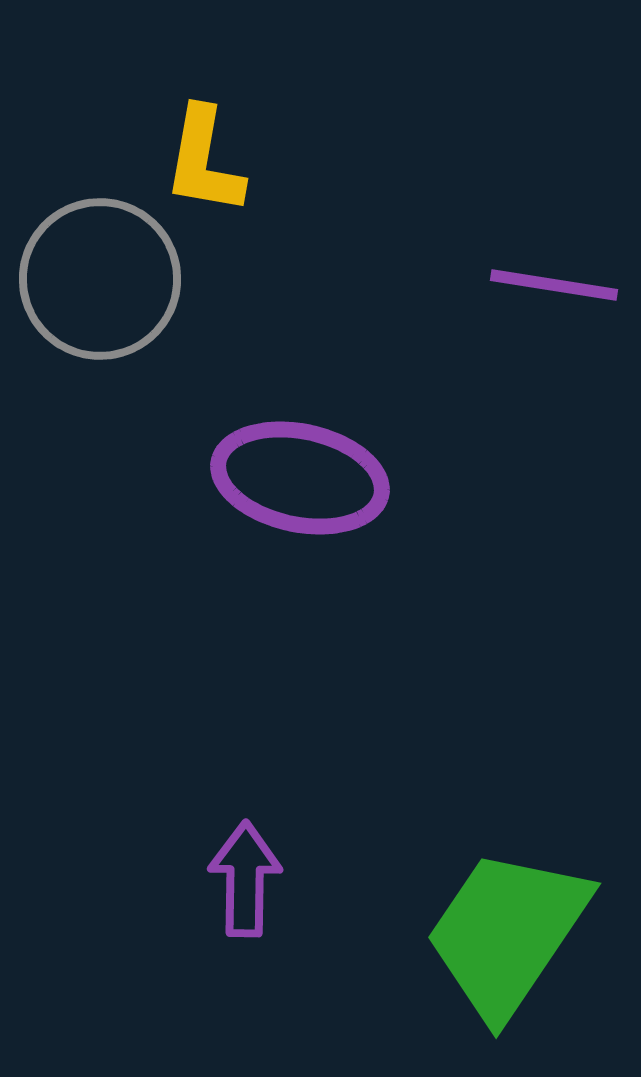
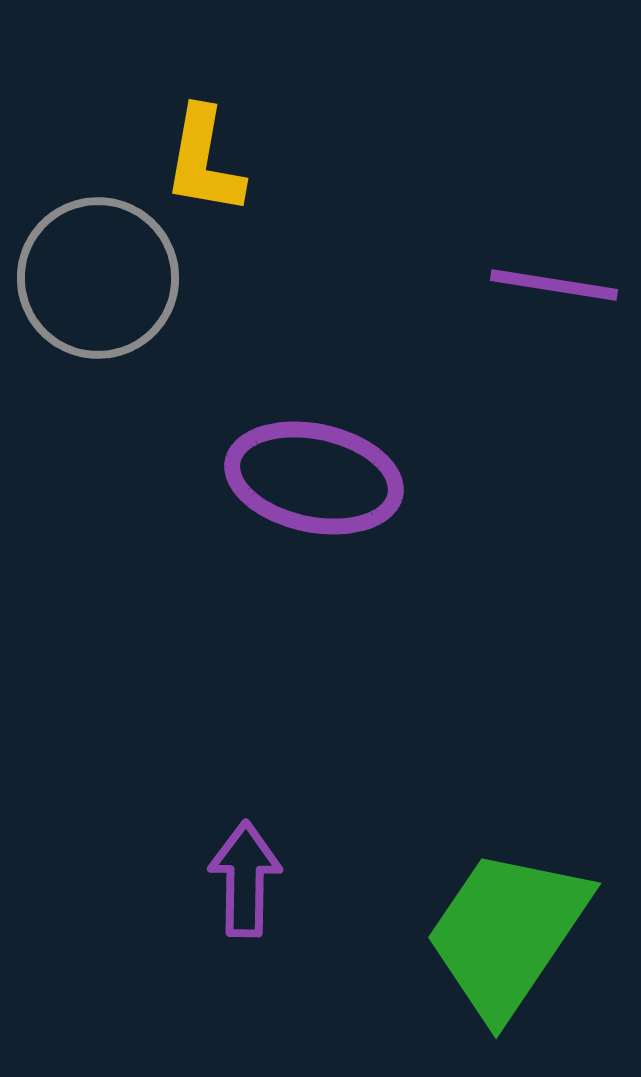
gray circle: moved 2 px left, 1 px up
purple ellipse: moved 14 px right
